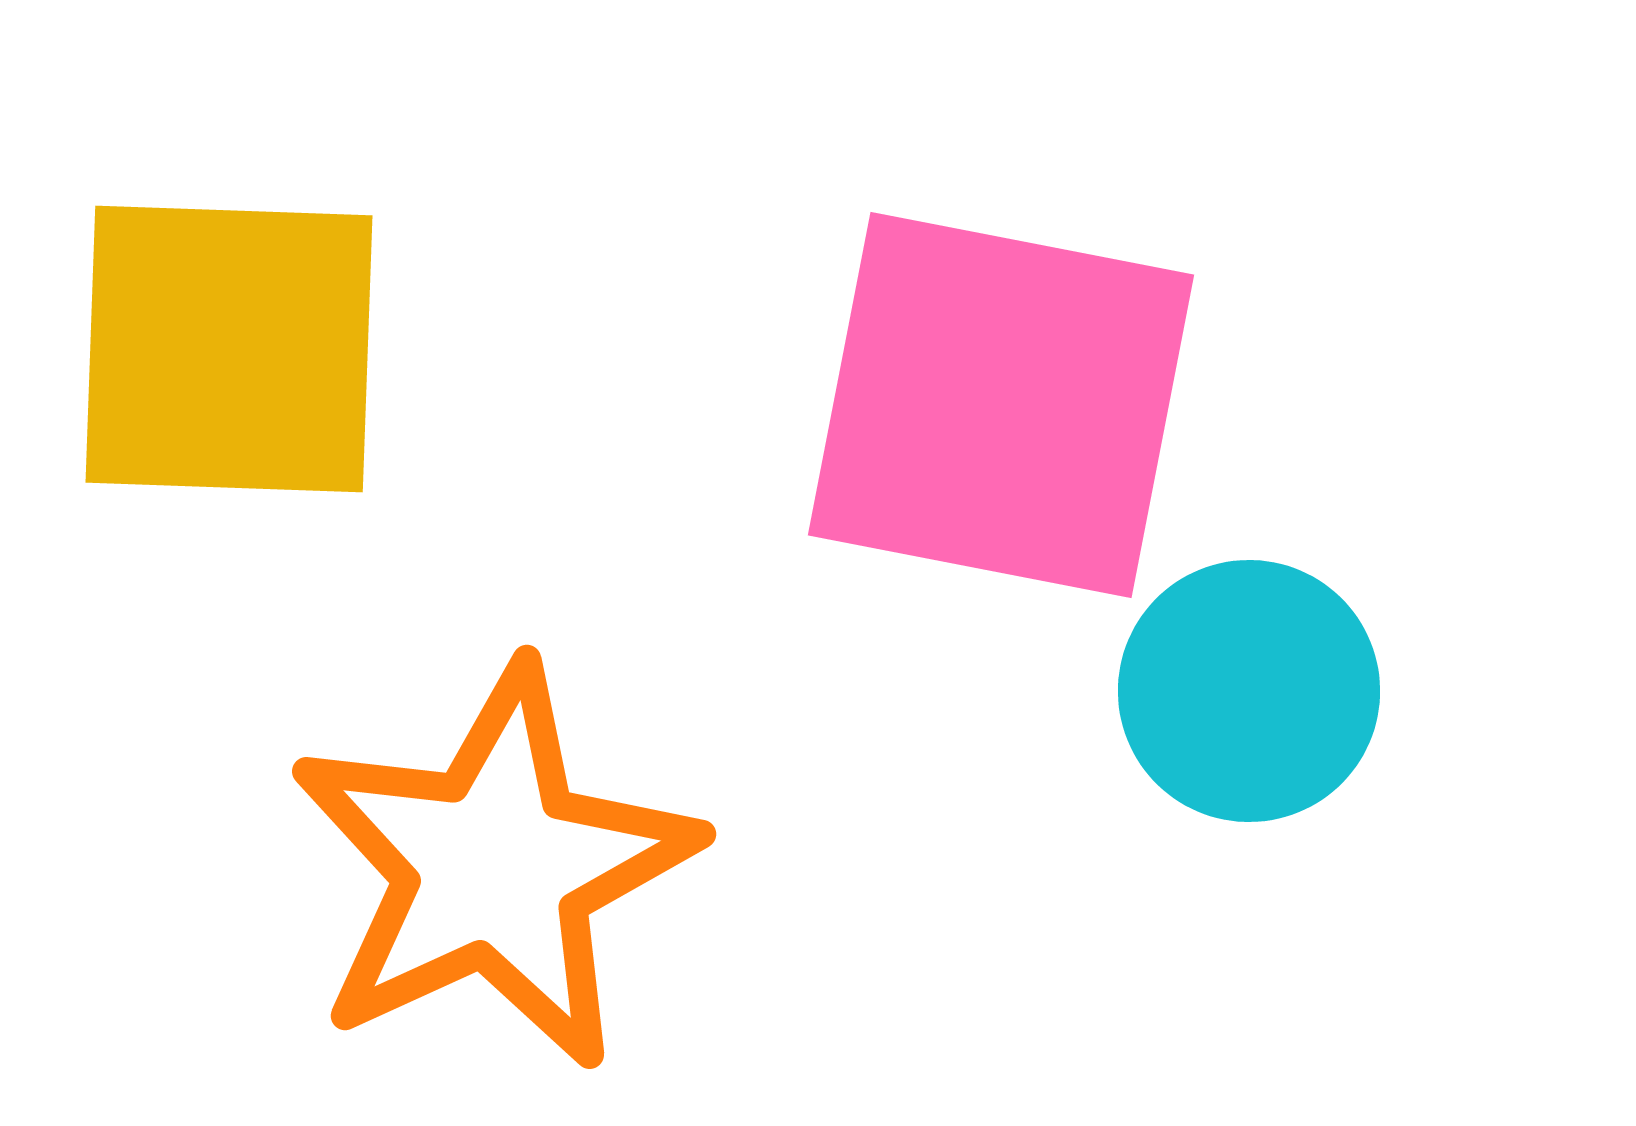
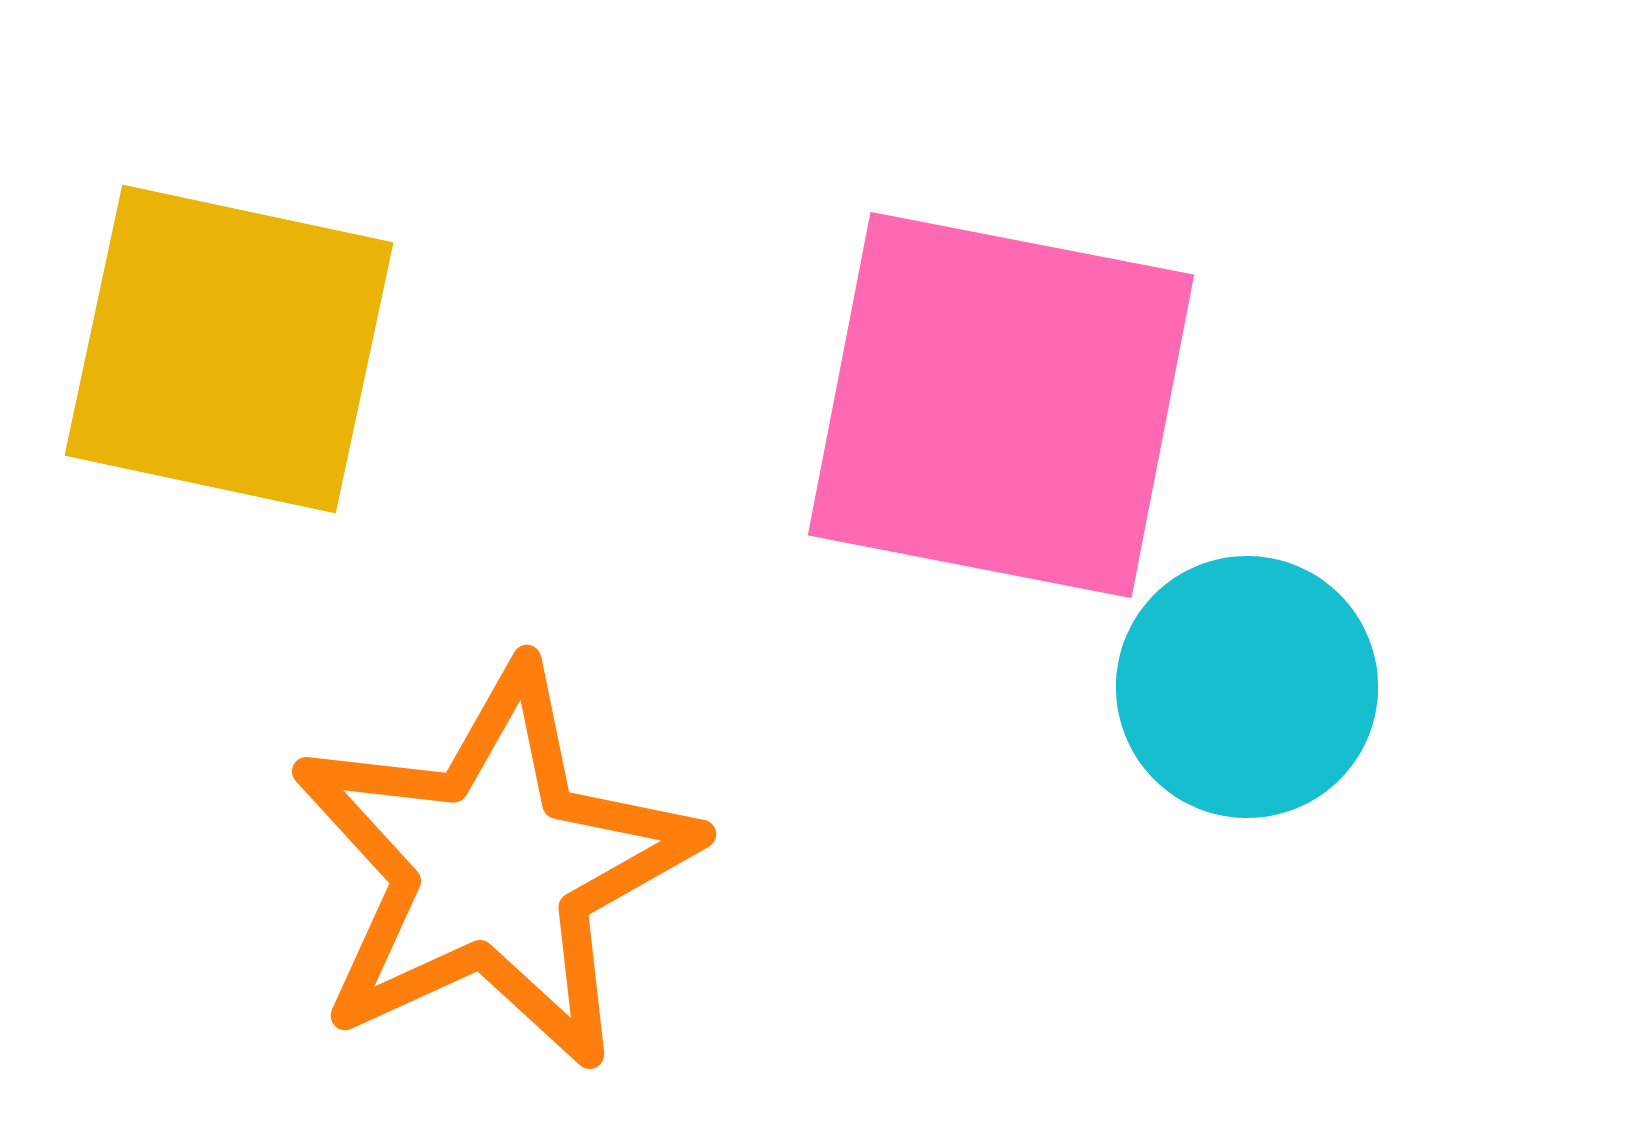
yellow square: rotated 10 degrees clockwise
cyan circle: moved 2 px left, 4 px up
